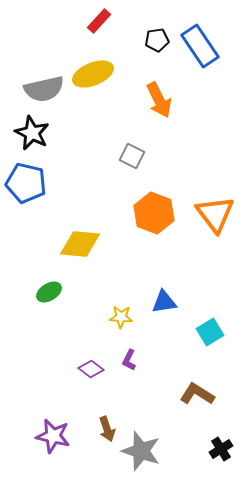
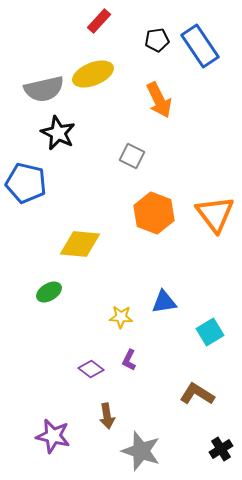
black star: moved 26 px right
brown arrow: moved 13 px up; rotated 10 degrees clockwise
